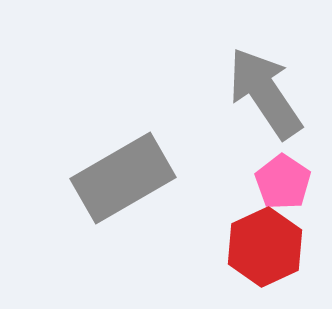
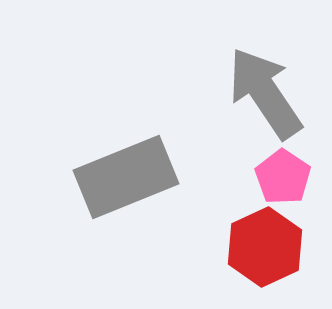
gray rectangle: moved 3 px right, 1 px up; rotated 8 degrees clockwise
pink pentagon: moved 5 px up
